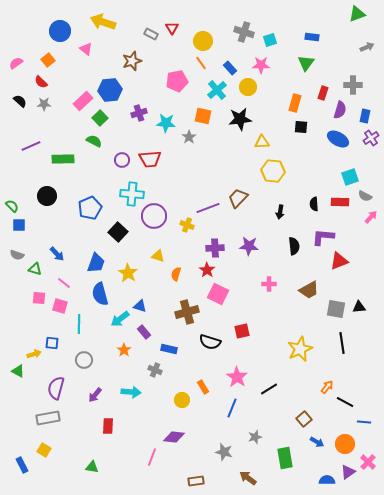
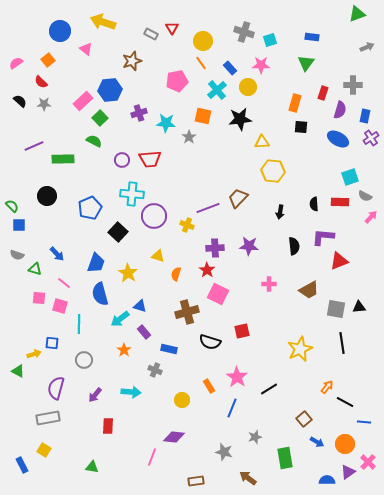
purple line at (31, 146): moved 3 px right
orange rectangle at (203, 387): moved 6 px right, 1 px up
